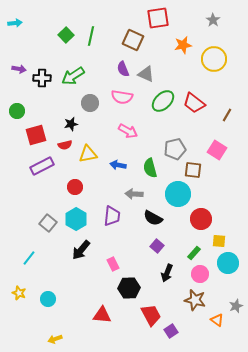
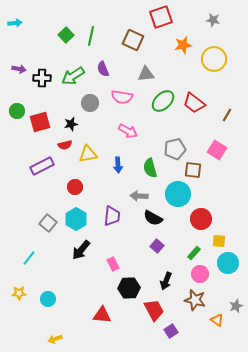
red square at (158, 18): moved 3 px right, 1 px up; rotated 10 degrees counterclockwise
gray star at (213, 20): rotated 24 degrees counterclockwise
purple semicircle at (123, 69): moved 20 px left
gray triangle at (146, 74): rotated 30 degrees counterclockwise
red square at (36, 135): moved 4 px right, 13 px up
blue arrow at (118, 165): rotated 105 degrees counterclockwise
gray arrow at (134, 194): moved 5 px right, 2 px down
black arrow at (167, 273): moved 1 px left, 8 px down
yellow star at (19, 293): rotated 24 degrees counterclockwise
red trapezoid at (151, 315): moved 3 px right, 5 px up
